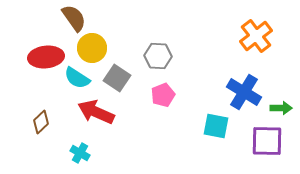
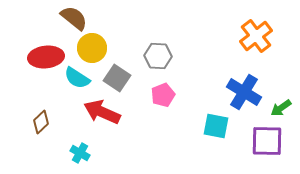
brown semicircle: rotated 16 degrees counterclockwise
green arrow: rotated 145 degrees clockwise
red arrow: moved 6 px right
